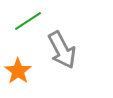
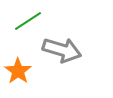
gray arrow: rotated 45 degrees counterclockwise
